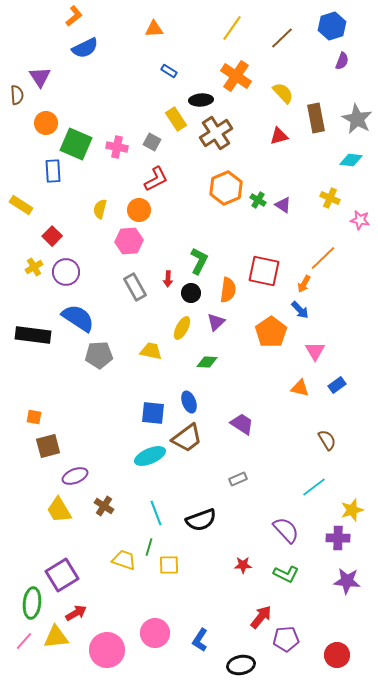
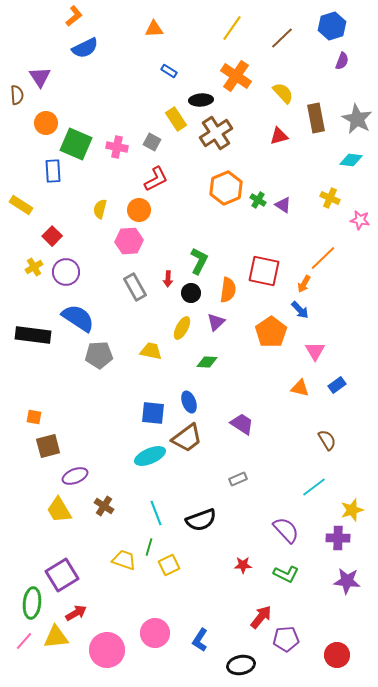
yellow square at (169, 565): rotated 25 degrees counterclockwise
